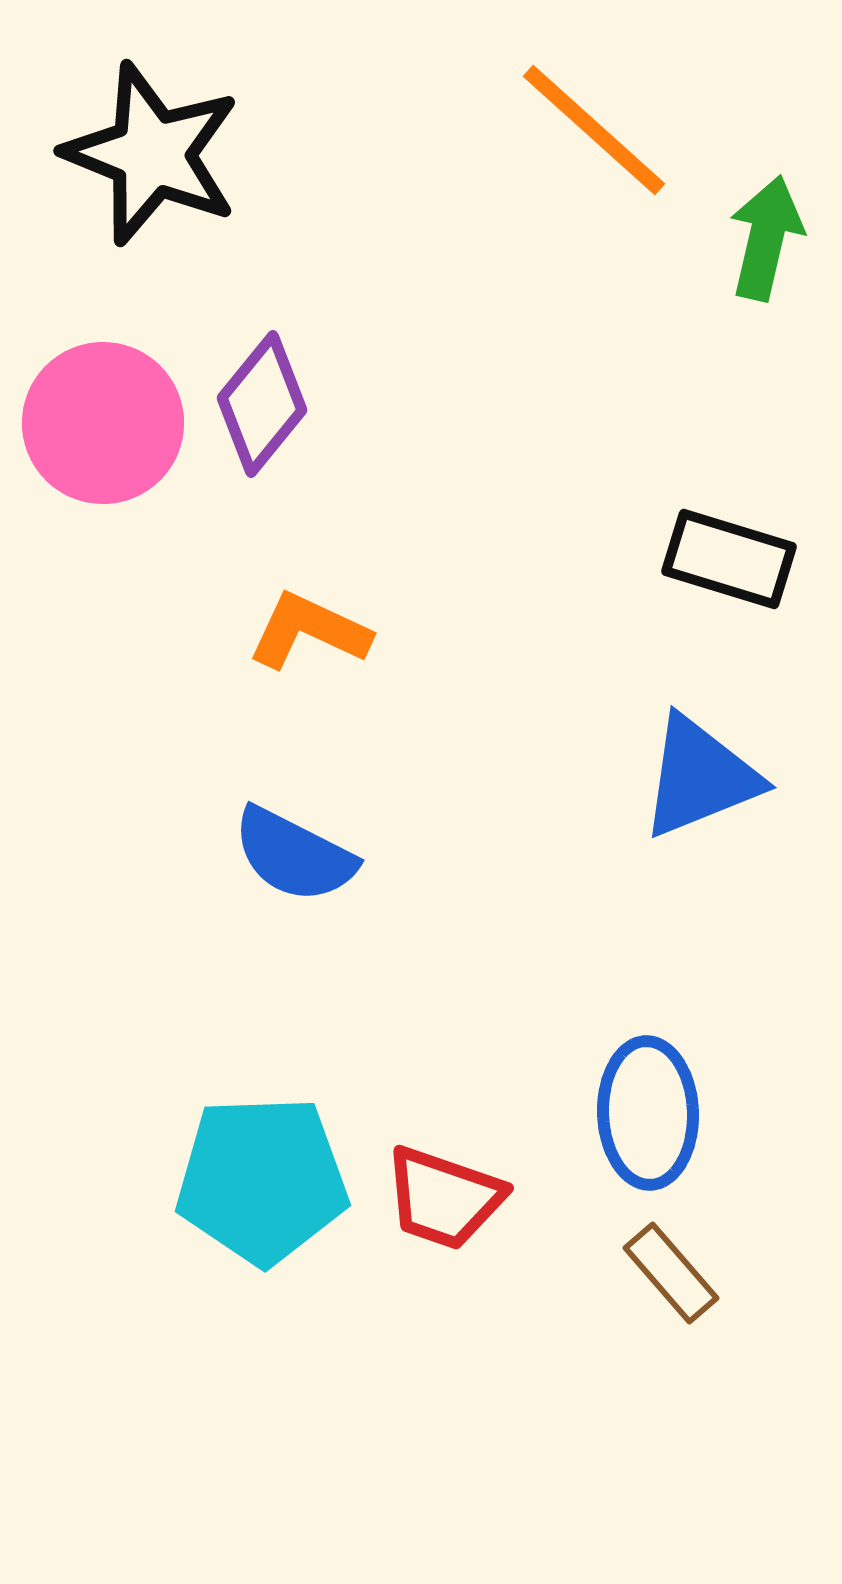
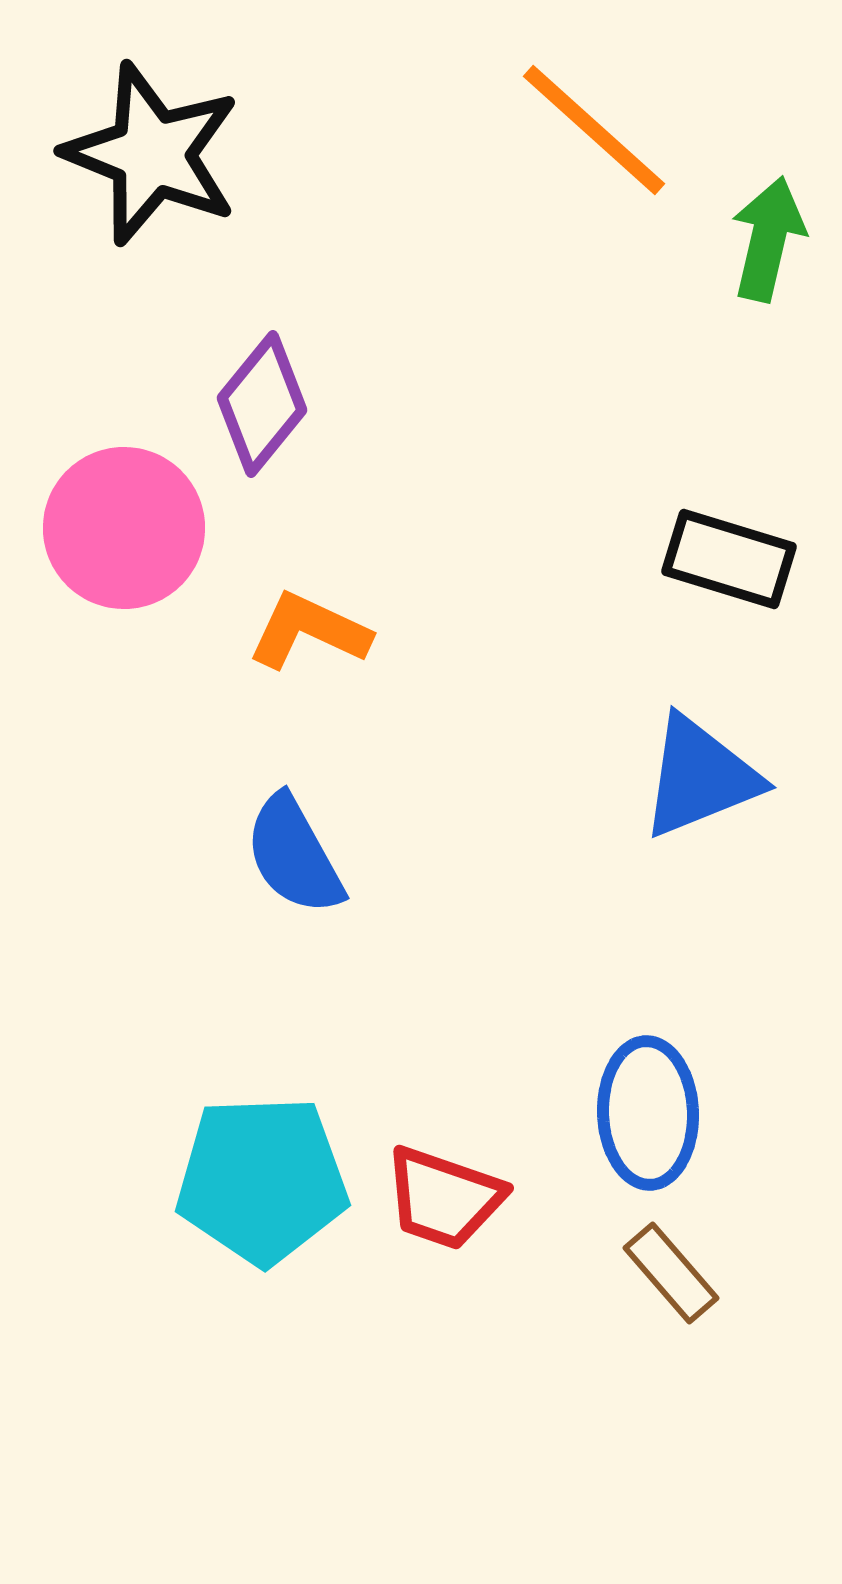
green arrow: moved 2 px right, 1 px down
pink circle: moved 21 px right, 105 px down
blue semicircle: rotated 34 degrees clockwise
